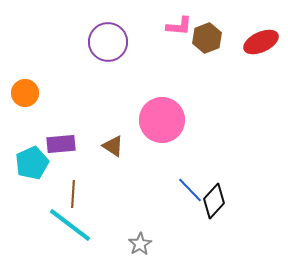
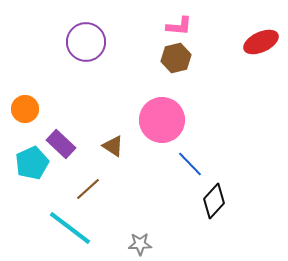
brown hexagon: moved 31 px left, 20 px down; rotated 8 degrees clockwise
purple circle: moved 22 px left
orange circle: moved 16 px down
purple rectangle: rotated 48 degrees clockwise
blue line: moved 26 px up
brown line: moved 15 px right, 5 px up; rotated 44 degrees clockwise
cyan line: moved 3 px down
gray star: rotated 30 degrees clockwise
